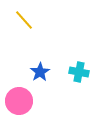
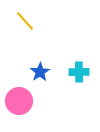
yellow line: moved 1 px right, 1 px down
cyan cross: rotated 12 degrees counterclockwise
